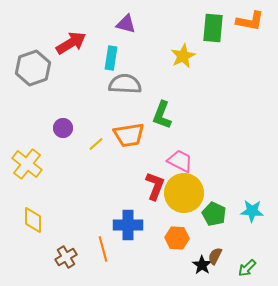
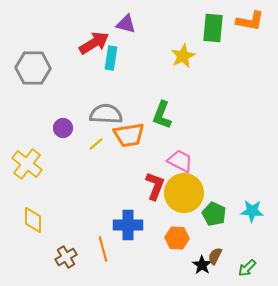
red arrow: moved 23 px right
gray hexagon: rotated 20 degrees clockwise
gray semicircle: moved 19 px left, 30 px down
